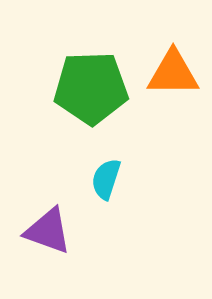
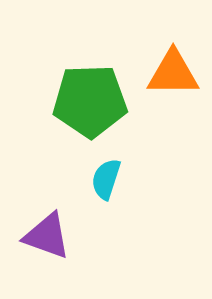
green pentagon: moved 1 px left, 13 px down
purple triangle: moved 1 px left, 5 px down
